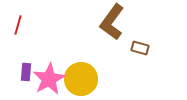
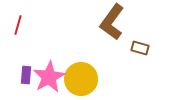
purple rectangle: moved 3 px down
pink star: moved 2 px up
